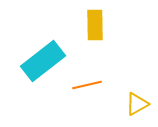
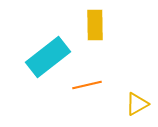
cyan rectangle: moved 5 px right, 4 px up
